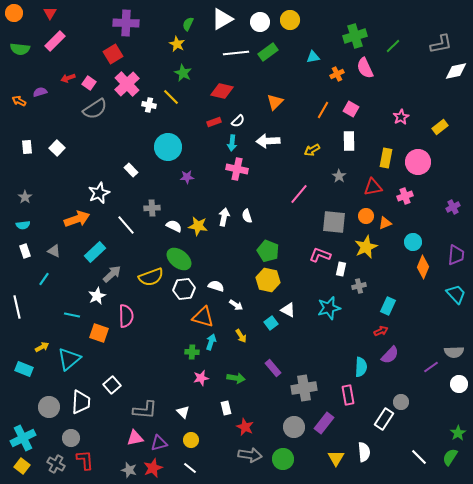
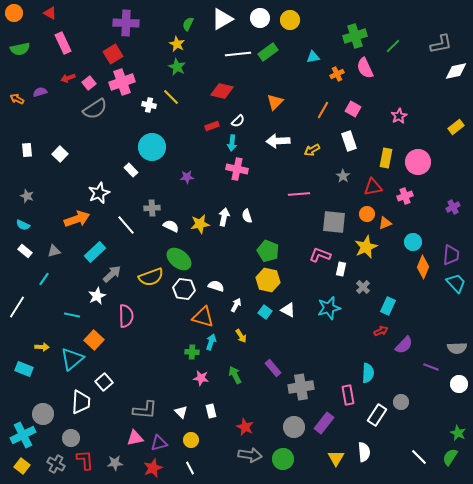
red triangle at (50, 13): rotated 32 degrees counterclockwise
white circle at (260, 22): moved 4 px up
pink rectangle at (55, 41): moved 8 px right, 2 px down; rotated 70 degrees counterclockwise
green semicircle at (20, 49): rotated 18 degrees counterclockwise
white line at (236, 53): moved 2 px right, 1 px down
green star at (183, 73): moved 6 px left, 6 px up
pink square at (89, 83): rotated 16 degrees clockwise
pink cross at (127, 84): moved 5 px left, 2 px up; rotated 25 degrees clockwise
orange arrow at (19, 101): moved 2 px left, 2 px up
pink square at (351, 109): moved 2 px right
pink star at (401, 117): moved 2 px left, 1 px up
red rectangle at (214, 122): moved 2 px left, 4 px down
yellow rectangle at (440, 127): moved 16 px right
white arrow at (268, 141): moved 10 px right
white rectangle at (349, 141): rotated 18 degrees counterclockwise
white rectangle at (27, 147): moved 3 px down
cyan circle at (168, 147): moved 16 px left
white square at (57, 148): moved 3 px right, 6 px down
gray star at (339, 176): moved 4 px right
pink line at (299, 194): rotated 45 degrees clockwise
gray star at (25, 197): moved 2 px right, 1 px up; rotated 16 degrees counterclockwise
orange circle at (366, 216): moved 1 px right, 2 px up
cyan semicircle at (23, 225): rotated 32 degrees clockwise
white semicircle at (174, 226): moved 3 px left
yellow star at (198, 226): moved 2 px right, 2 px up; rotated 18 degrees counterclockwise
white rectangle at (25, 251): rotated 32 degrees counterclockwise
gray triangle at (54, 251): rotated 40 degrees counterclockwise
purple trapezoid at (456, 255): moved 5 px left
gray cross at (359, 286): moved 4 px right, 1 px down; rotated 32 degrees counterclockwise
white hexagon at (184, 289): rotated 15 degrees clockwise
cyan trapezoid at (456, 294): moved 11 px up
white arrow at (236, 305): rotated 96 degrees counterclockwise
white line at (17, 307): rotated 45 degrees clockwise
cyan square at (271, 323): moved 6 px left, 11 px up; rotated 16 degrees counterclockwise
orange square at (99, 333): moved 5 px left, 7 px down; rotated 24 degrees clockwise
yellow arrow at (42, 347): rotated 32 degrees clockwise
gray semicircle at (454, 352): moved 3 px right, 4 px up
purple semicircle at (390, 355): moved 14 px right, 10 px up
cyan triangle at (69, 359): moved 3 px right
cyan semicircle at (361, 367): moved 7 px right, 6 px down
purple line at (431, 367): rotated 56 degrees clockwise
pink star at (201, 378): rotated 21 degrees clockwise
green arrow at (236, 378): moved 1 px left, 3 px up; rotated 126 degrees counterclockwise
white square at (112, 385): moved 8 px left, 3 px up
gray cross at (304, 388): moved 3 px left, 1 px up
gray circle at (49, 407): moved 6 px left, 7 px down
white rectangle at (226, 408): moved 15 px left, 3 px down
white triangle at (183, 412): moved 2 px left
white rectangle at (384, 419): moved 7 px left, 4 px up
green star at (458, 433): rotated 14 degrees counterclockwise
cyan cross at (23, 438): moved 3 px up
white line at (190, 468): rotated 24 degrees clockwise
gray star at (129, 470): moved 14 px left, 7 px up; rotated 21 degrees counterclockwise
